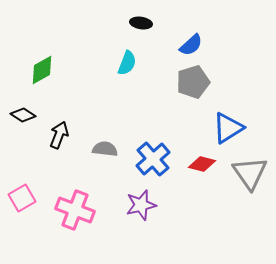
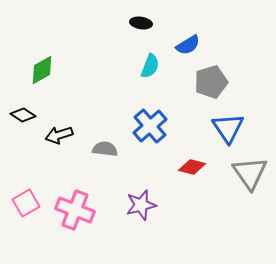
blue semicircle: moved 3 px left; rotated 10 degrees clockwise
cyan semicircle: moved 23 px right, 3 px down
gray pentagon: moved 18 px right
blue triangle: rotated 32 degrees counterclockwise
black arrow: rotated 128 degrees counterclockwise
blue cross: moved 3 px left, 33 px up
red diamond: moved 10 px left, 3 px down
pink square: moved 4 px right, 5 px down
